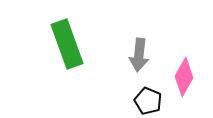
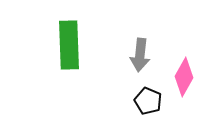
green rectangle: moved 2 px right, 1 px down; rotated 18 degrees clockwise
gray arrow: moved 1 px right
